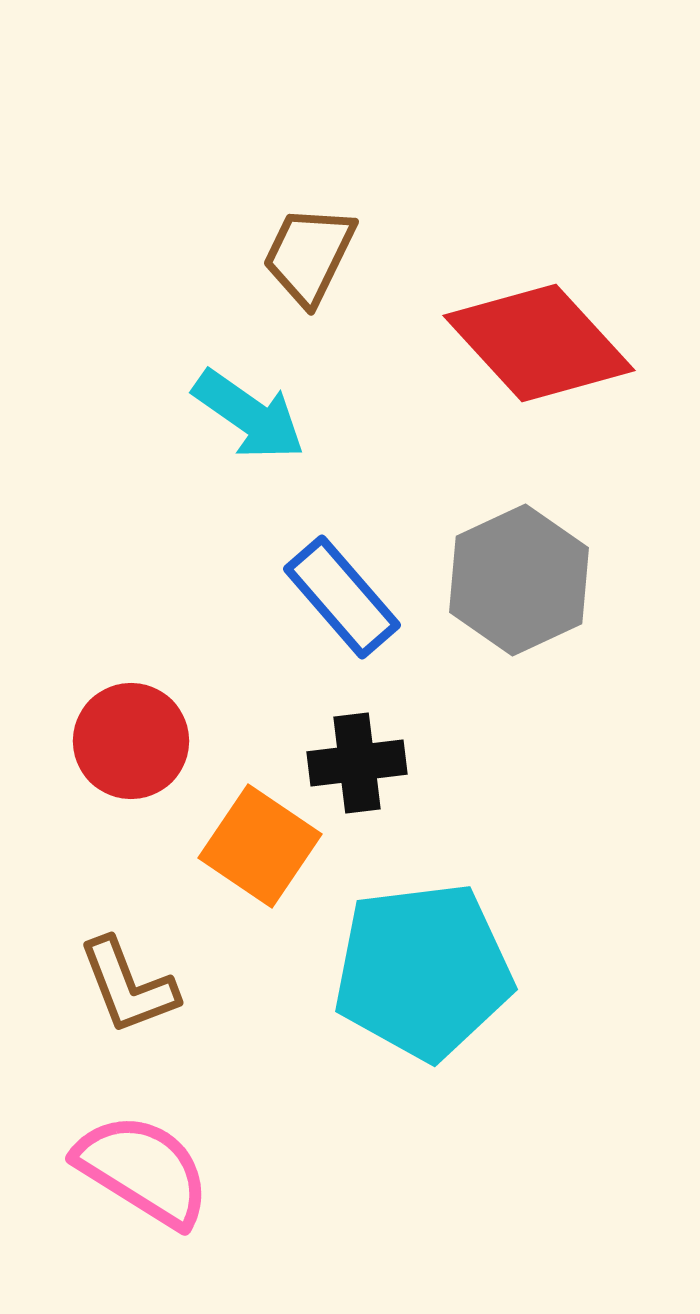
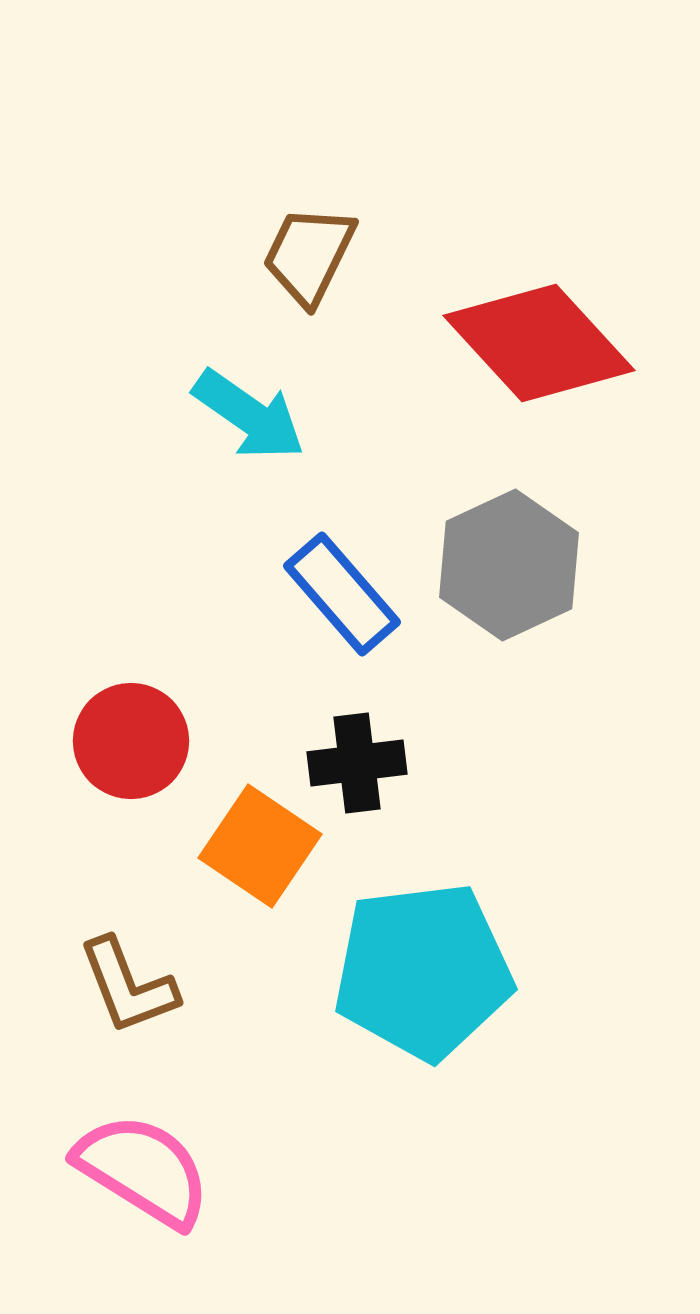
gray hexagon: moved 10 px left, 15 px up
blue rectangle: moved 3 px up
